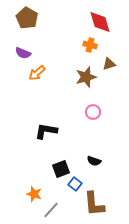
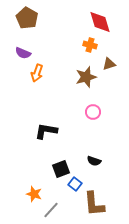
orange arrow: rotated 30 degrees counterclockwise
